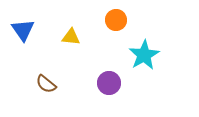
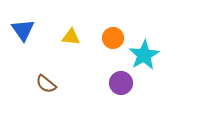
orange circle: moved 3 px left, 18 px down
purple circle: moved 12 px right
